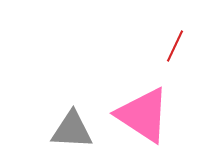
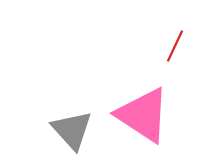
gray triangle: rotated 45 degrees clockwise
